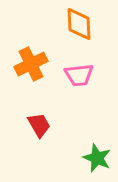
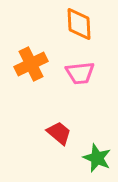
pink trapezoid: moved 1 px right, 2 px up
red trapezoid: moved 20 px right, 8 px down; rotated 20 degrees counterclockwise
